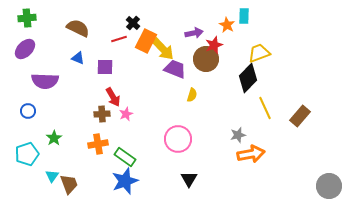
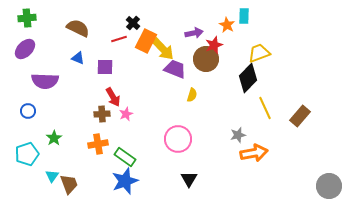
orange arrow: moved 3 px right, 1 px up
